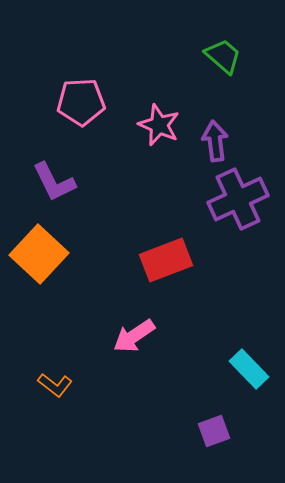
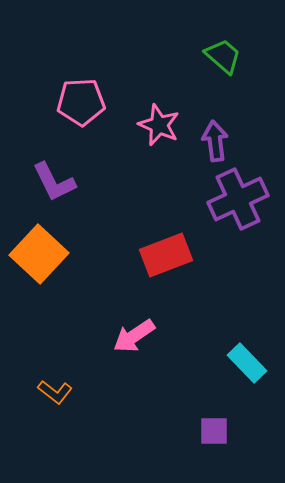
red rectangle: moved 5 px up
cyan rectangle: moved 2 px left, 6 px up
orange L-shape: moved 7 px down
purple square: rotated 20 degrees clockwise
